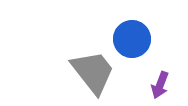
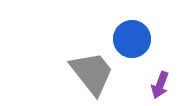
gray trapezoid: moved 1 px left, 1 px down
